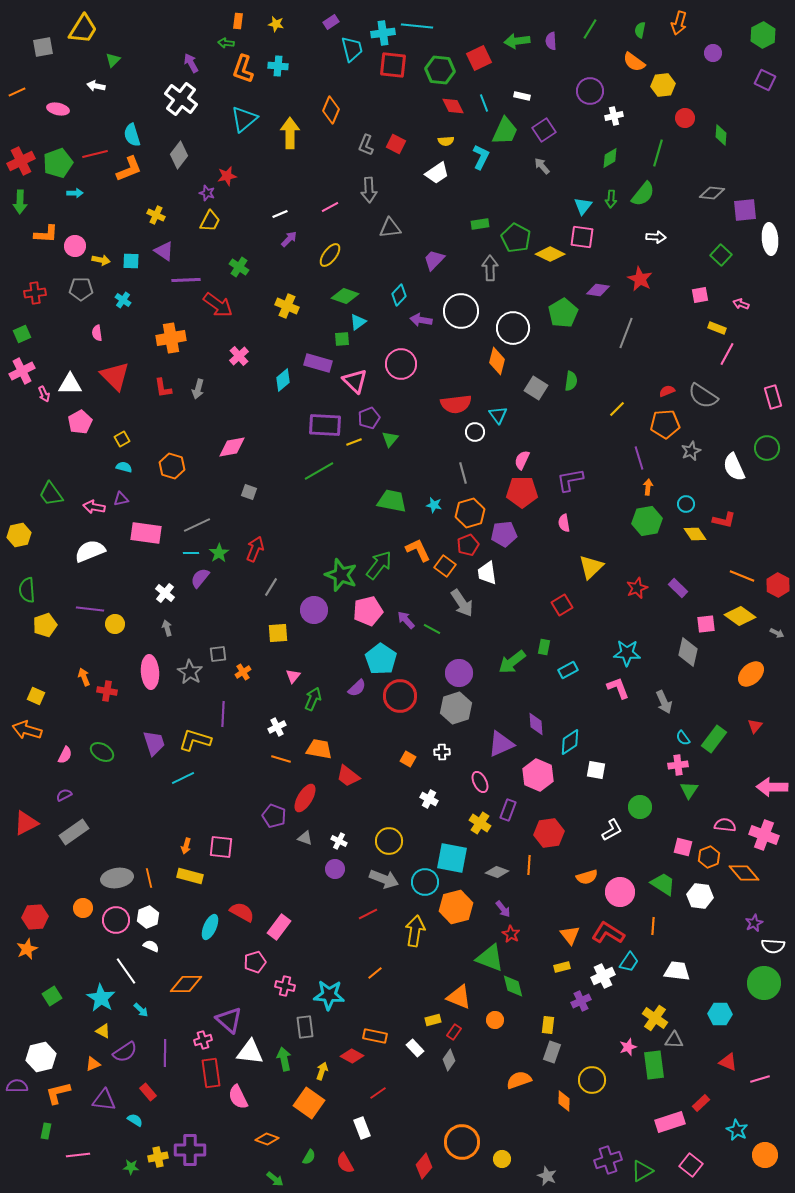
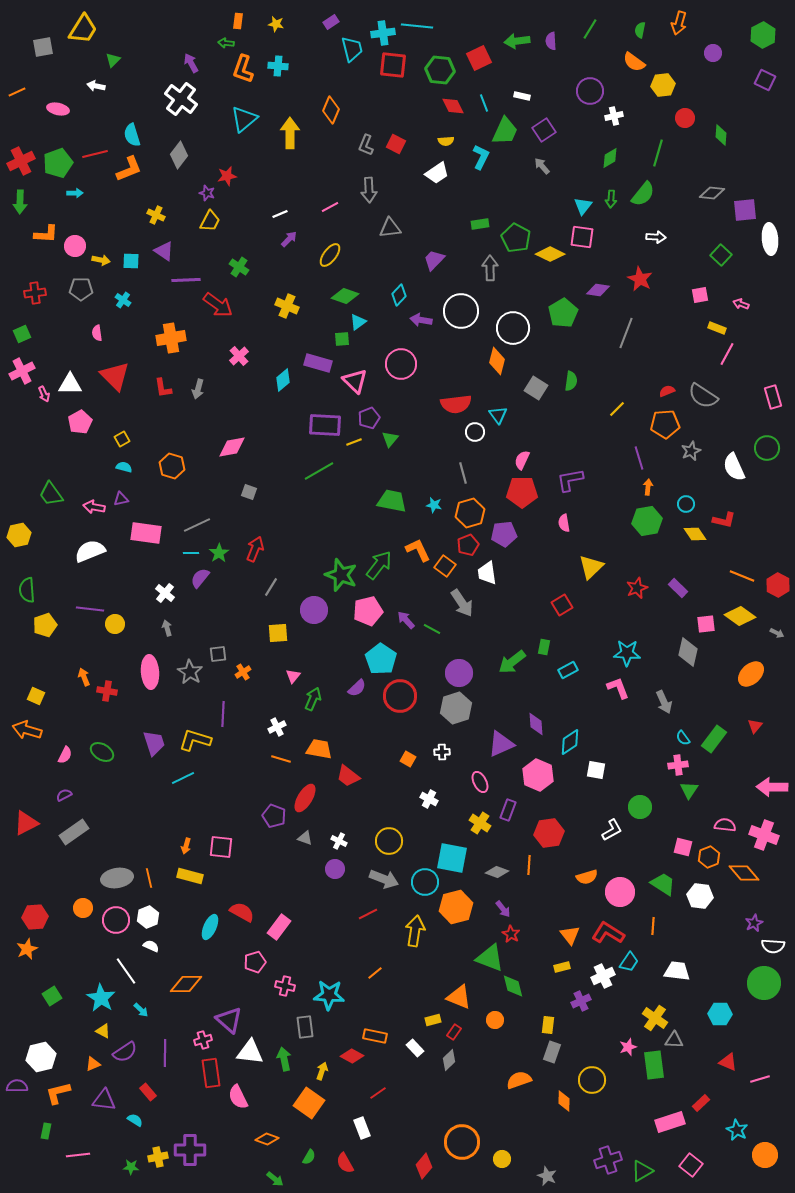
gray diamond at (449, 1060): rotated 10 degrees clockwise
